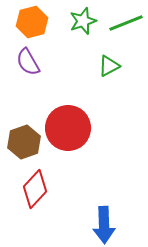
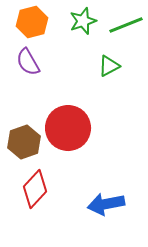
green line: moved 2 px down
blue arrow: moved 2 px right, 21 px up; rotated 81 degrees clockwise
